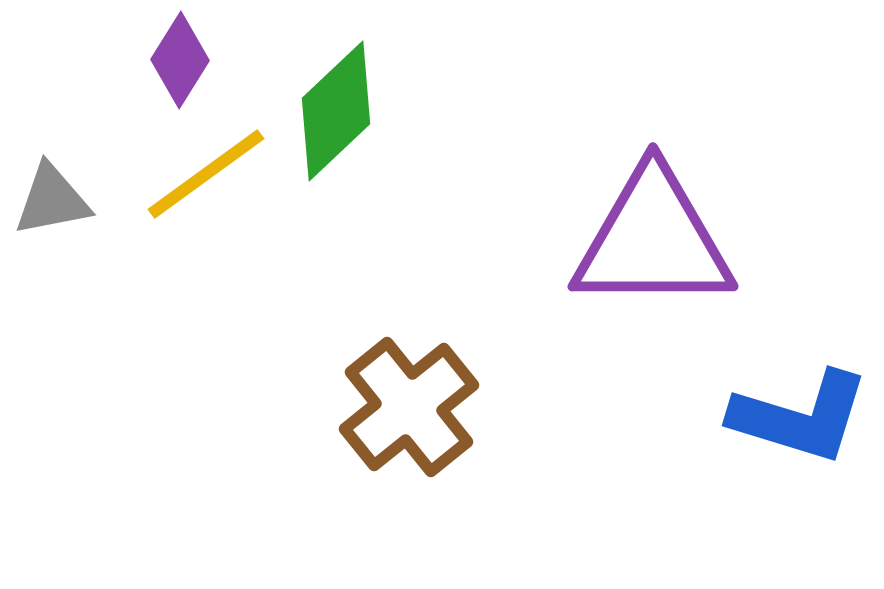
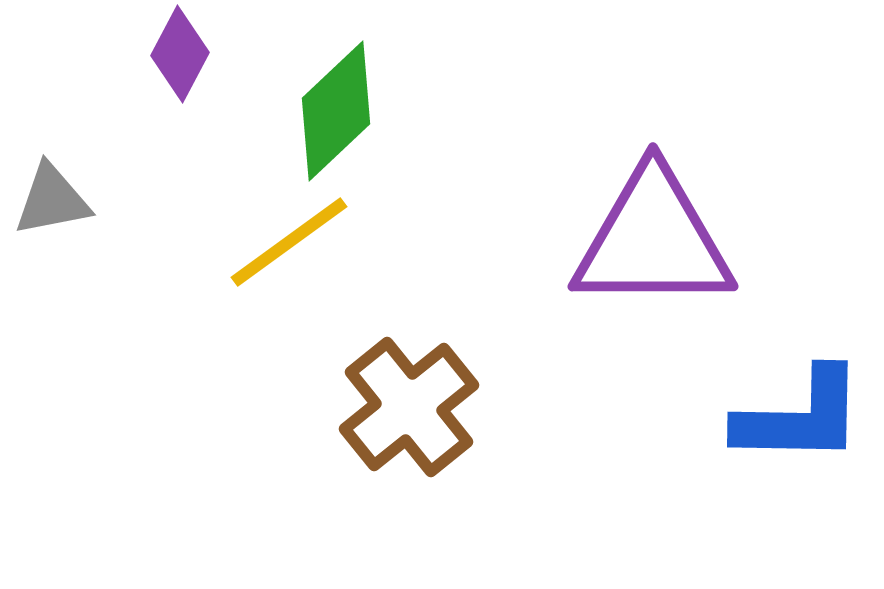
purple diamond: moved 6 px up; rotated 4 degrees counterclockwise
yellow line: moved 83 px right, 68 px down
blue L-shape: rotated 16 degrees counterclockwise
